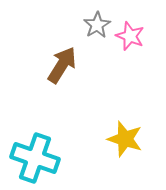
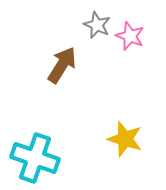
gray star: rotated 16 degrees counterclockwise
